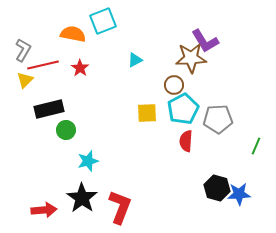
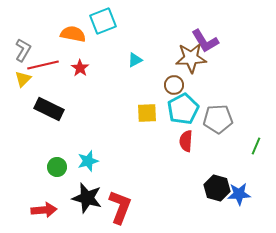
yellow triangle: moved 2 px left, 1 px up
black rectangle: rotated 40 degrees clockwise
green circle: moved 9 px left, 37 px down
black star: moved 5 px right; rotated 20 degrees counterclockwise
